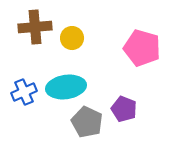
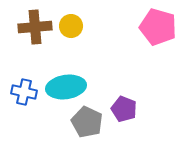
yellow circle: moved 1 px left, 12 px up
pink pentagon: moved 16 px right, 21 px up
blue cross: rotated 35 degrees clockwise
